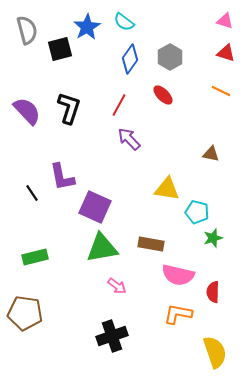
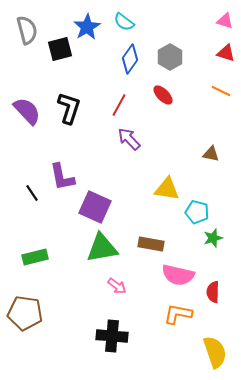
black cross: rotated 24 degrees clockwise
